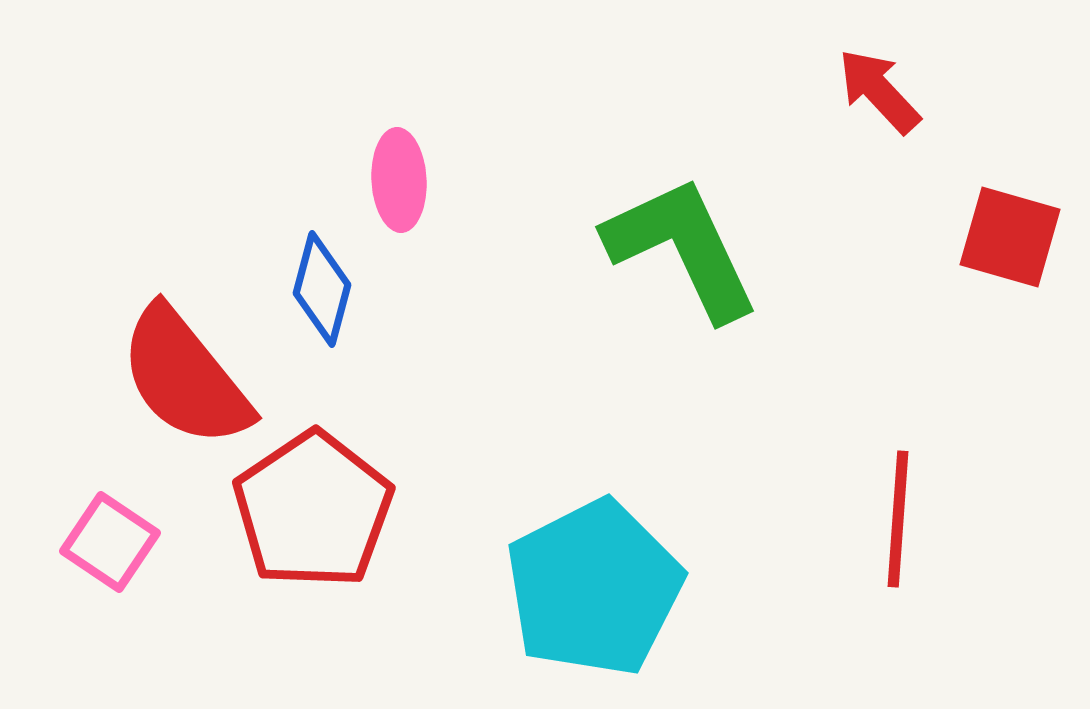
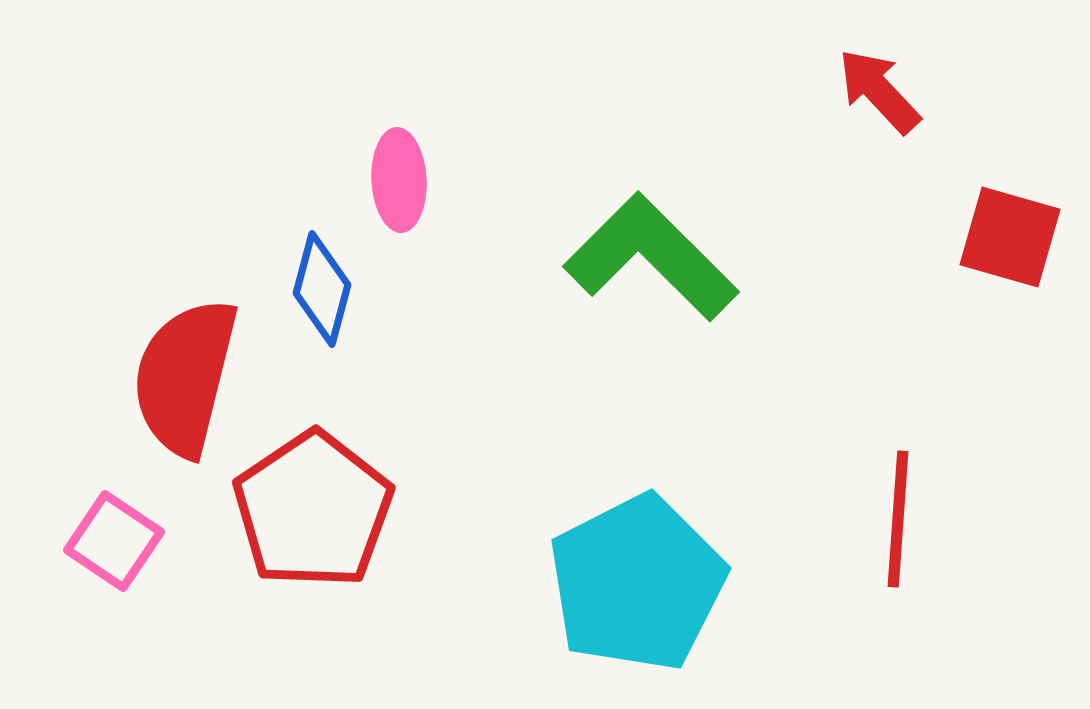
green L-shape: moved 31 px left, 9 px down; rotated 20 degrees counterclockwise
red semicircle: rotated 53 degrees clockwise
pink square: moved 4 px right, 1 px up
cyan pentagon: moved 43 px right, 5 px up
